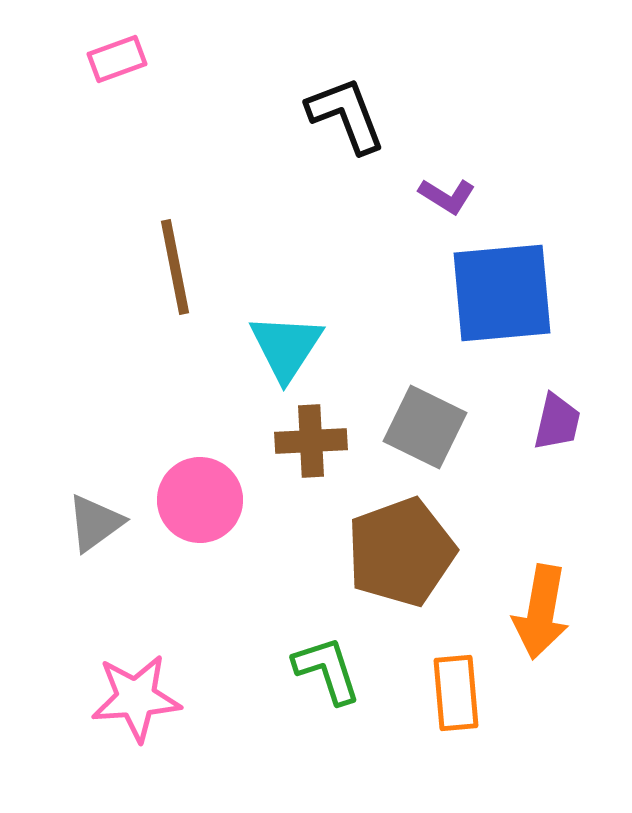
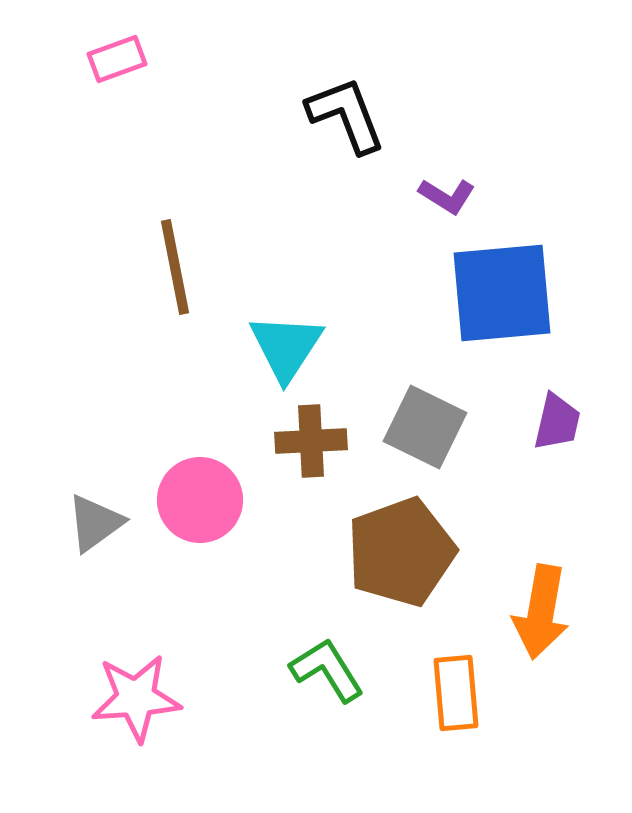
green L-shape: rotated 14 degrees counterclockwise
